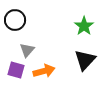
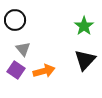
gray triangle: moved 4 px left, 1 px up; rotated 21 degrees counterclockwise
purple square: rotated 18 degrees clockwise
